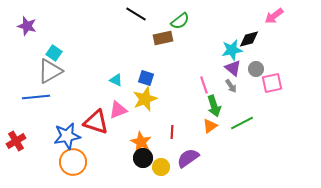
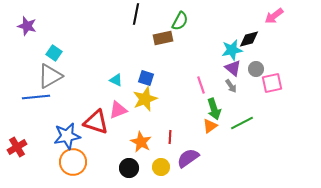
black line: rotated 70 degrees clockwise
green semicircle: rotated 24 degrees counterclockwise
gray triangle: moved 5 px down
pink line: moved 3 px left
green arrow: moved 3 px down
red line: moved 2 px left, 5 px down
red cross: moved 1 px right, 6 px down
black circle: moved 14 px left, 10 px down
